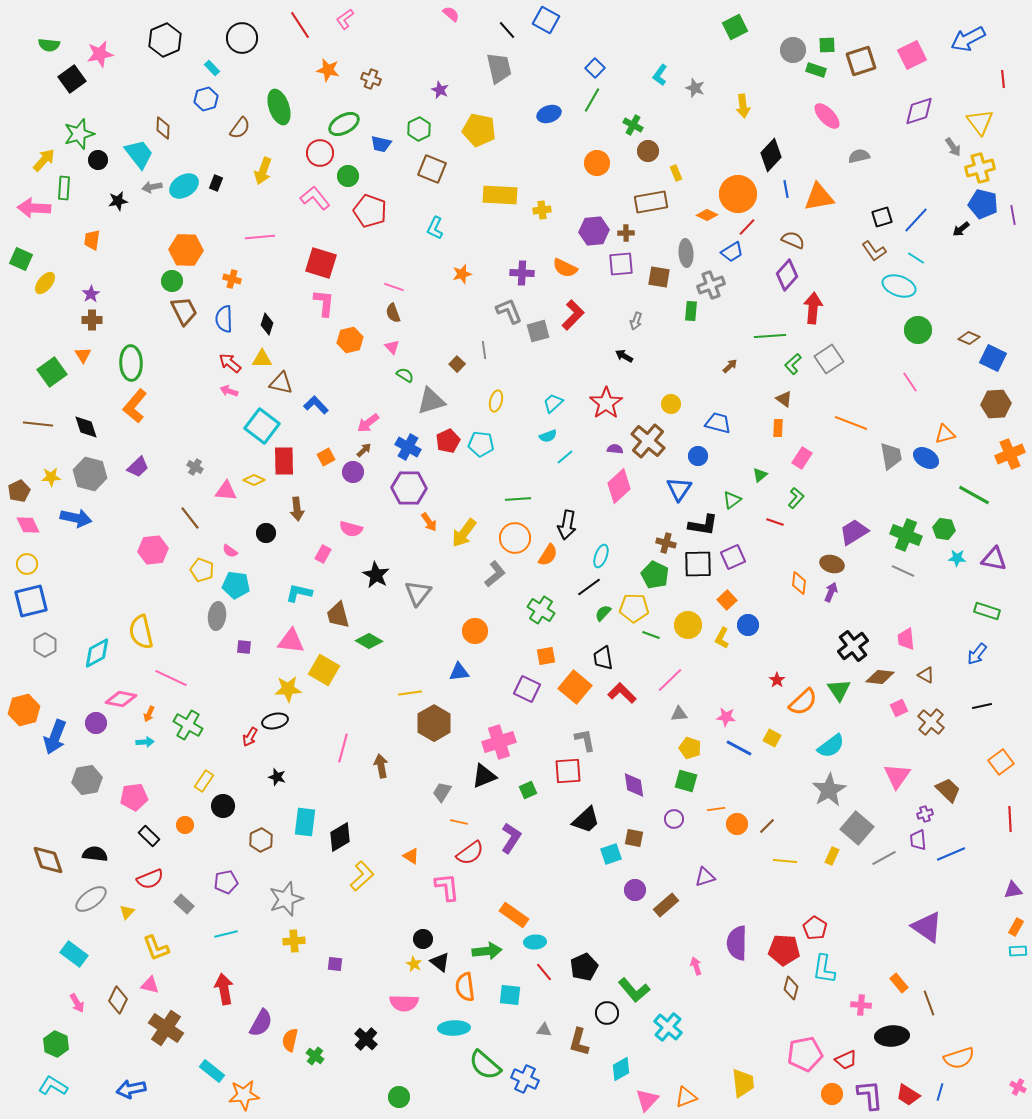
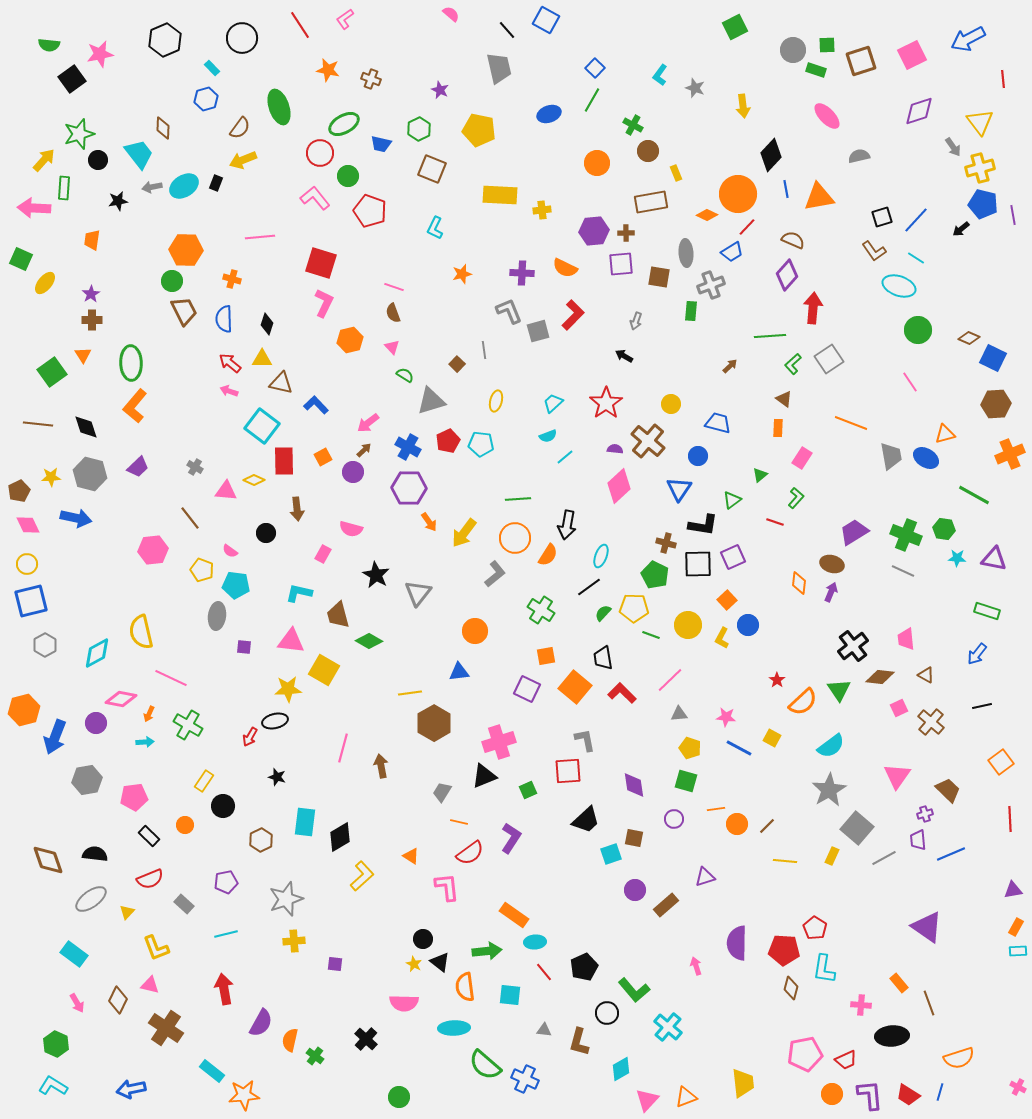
yellow arrow at (263, 171): moved 20 px left, 11 px up; rotated 48 degrees clockwise
pink L-shape at (324, 303): rotated 20 degrees clockwise
orange square at (326, 457): moved 3 px left
